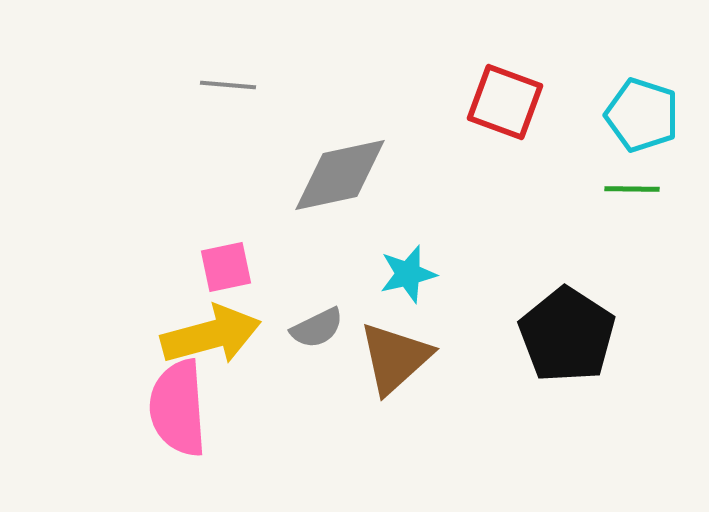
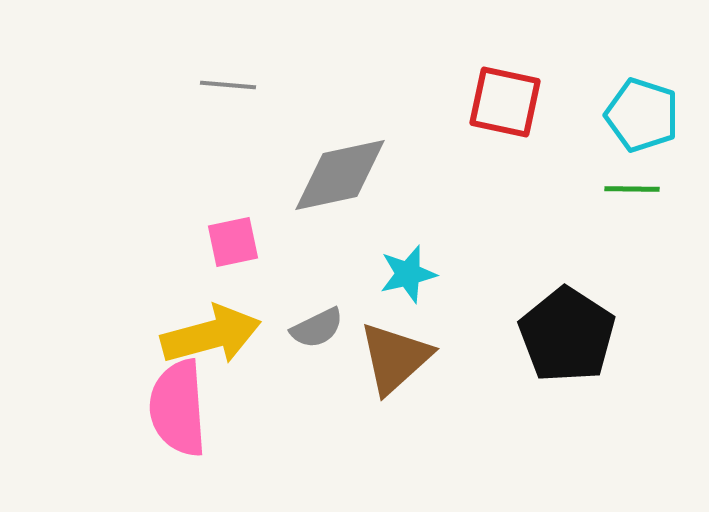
red square: rotated 8 degrees counterclockwise
pink square: moved 7 px right, 25 px up
